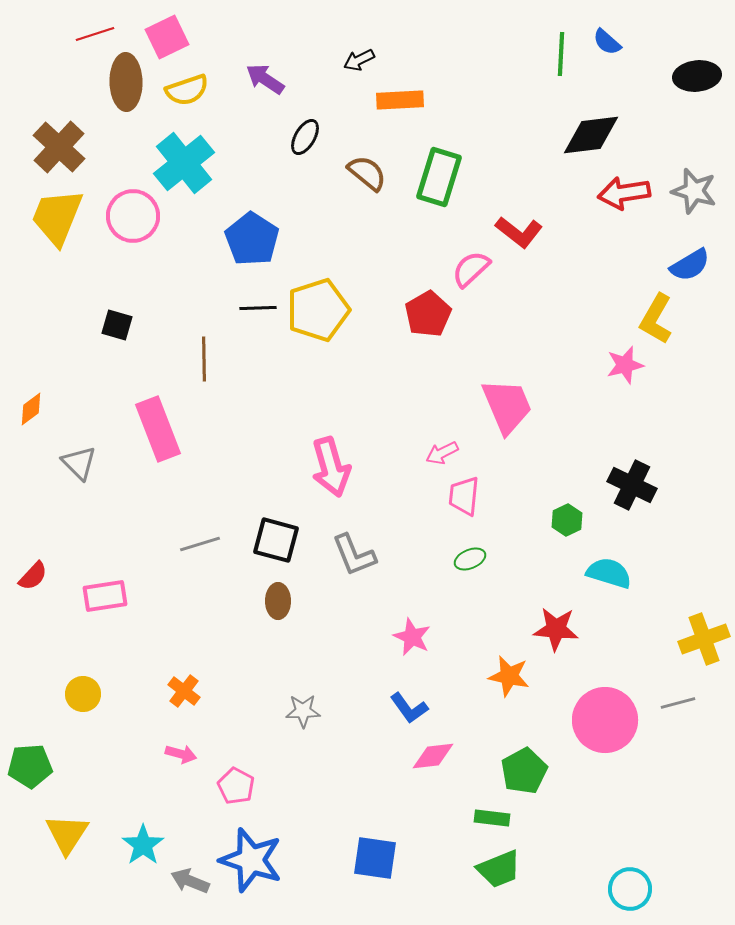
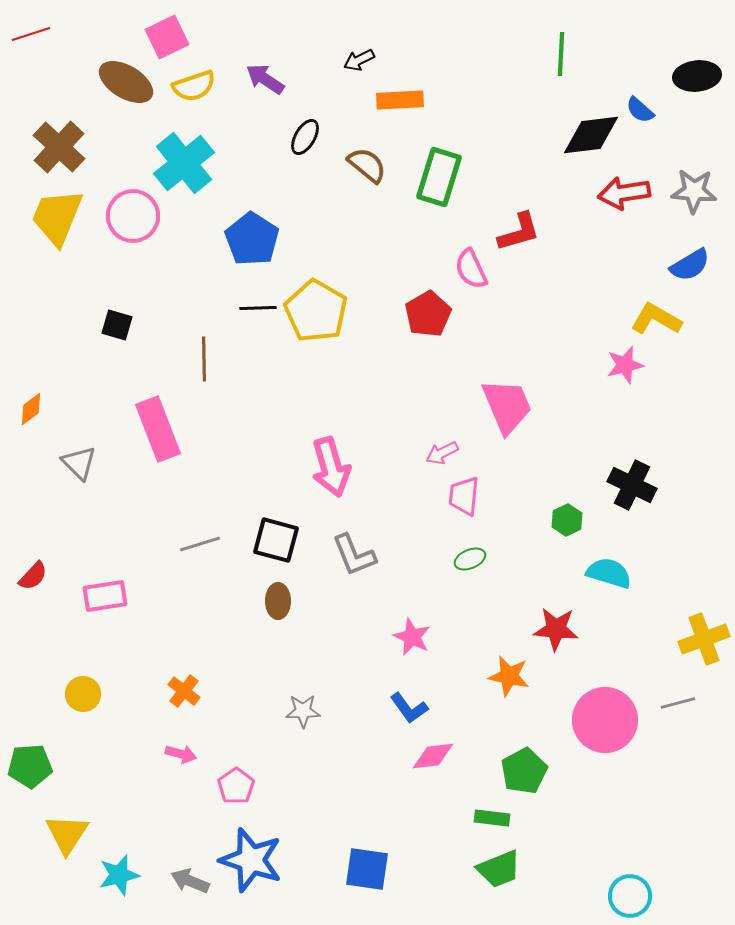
red line at (95, 34): moved 64 px left
blue semicircle at (607, 42): moved 33 px right, 68 px down
brown ellipse at (126, 82): rotated 58 degrees counterclockwise
yellow semicircle at (187, 90): moved 7 px right, 4 px up
brown semicircle at (367, 173): moved 8 px up
gray star at (694, 191): rotated 12 degrees counterclockwise
red L-shape at (519, 232): rotated 54 degrees counterclockwise
pink semicircle at (471, 269): rotated 72 degrees counterclockwise
yellow pentagon at (318, 310): moved 2 px left, 1 px down; rotated 24 degrees counterclockwise
yellow L-shape at (656, 319): rotated 90 degrees clockwise
pink pentagon at (236, 786): rotated 9 degrees clockwise
cyan star at (143, 845): moved 24 px left, 30 px down; rotated 21 degrees clockwise
blue square at (375, 858): moved 8 px left, 11 px down
cyan circle at (630, 889): moved 7 px down
